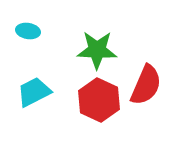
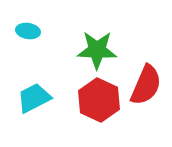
cyan trapezoid: moved 6 px down
